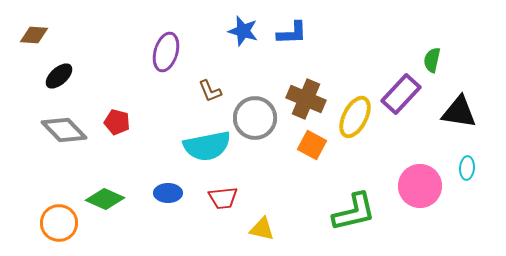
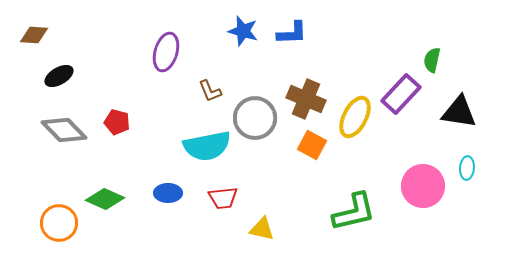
black ellipse: rotated 12 degrees clockwise
pink circle: moved 3 px right
